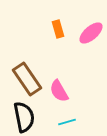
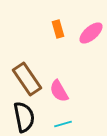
cyan line: moved 4 px left, 2 px down
